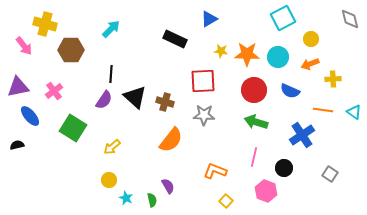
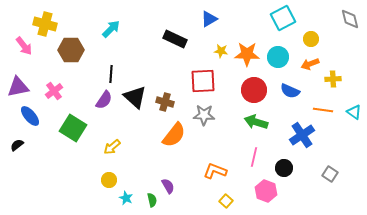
orange semicircle at (171, 140): moved 3 px right, 5 px up
black semicircle at (17, 145): rotated 24 degrees counterclockwise
